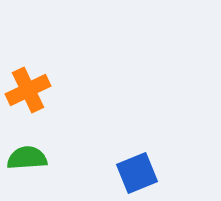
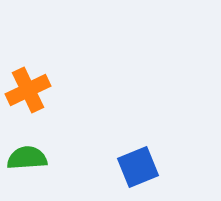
blue square: moved 1 px right, 6 px up
